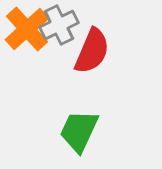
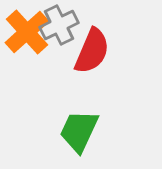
orange cross: moved 3 px down
